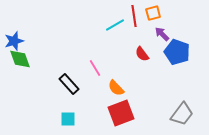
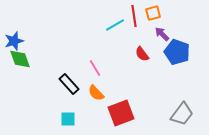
orange semicircle: moved 20 px left, 5 px down
